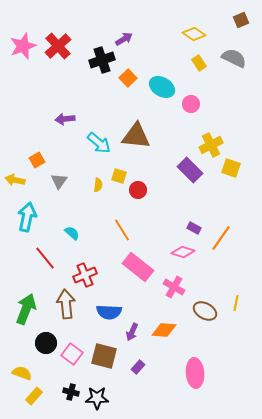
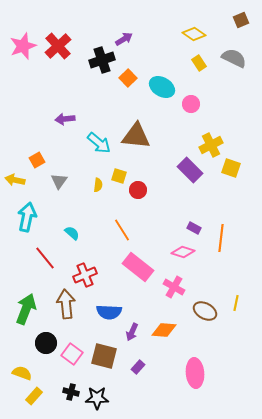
orange line at (221, 238): rotated 28 degrees counterclockwise
